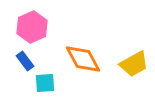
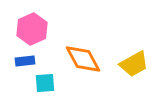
pink hexagon: moved 2 px down
blue rectangle: rotated 60 degrees counterclockwise
